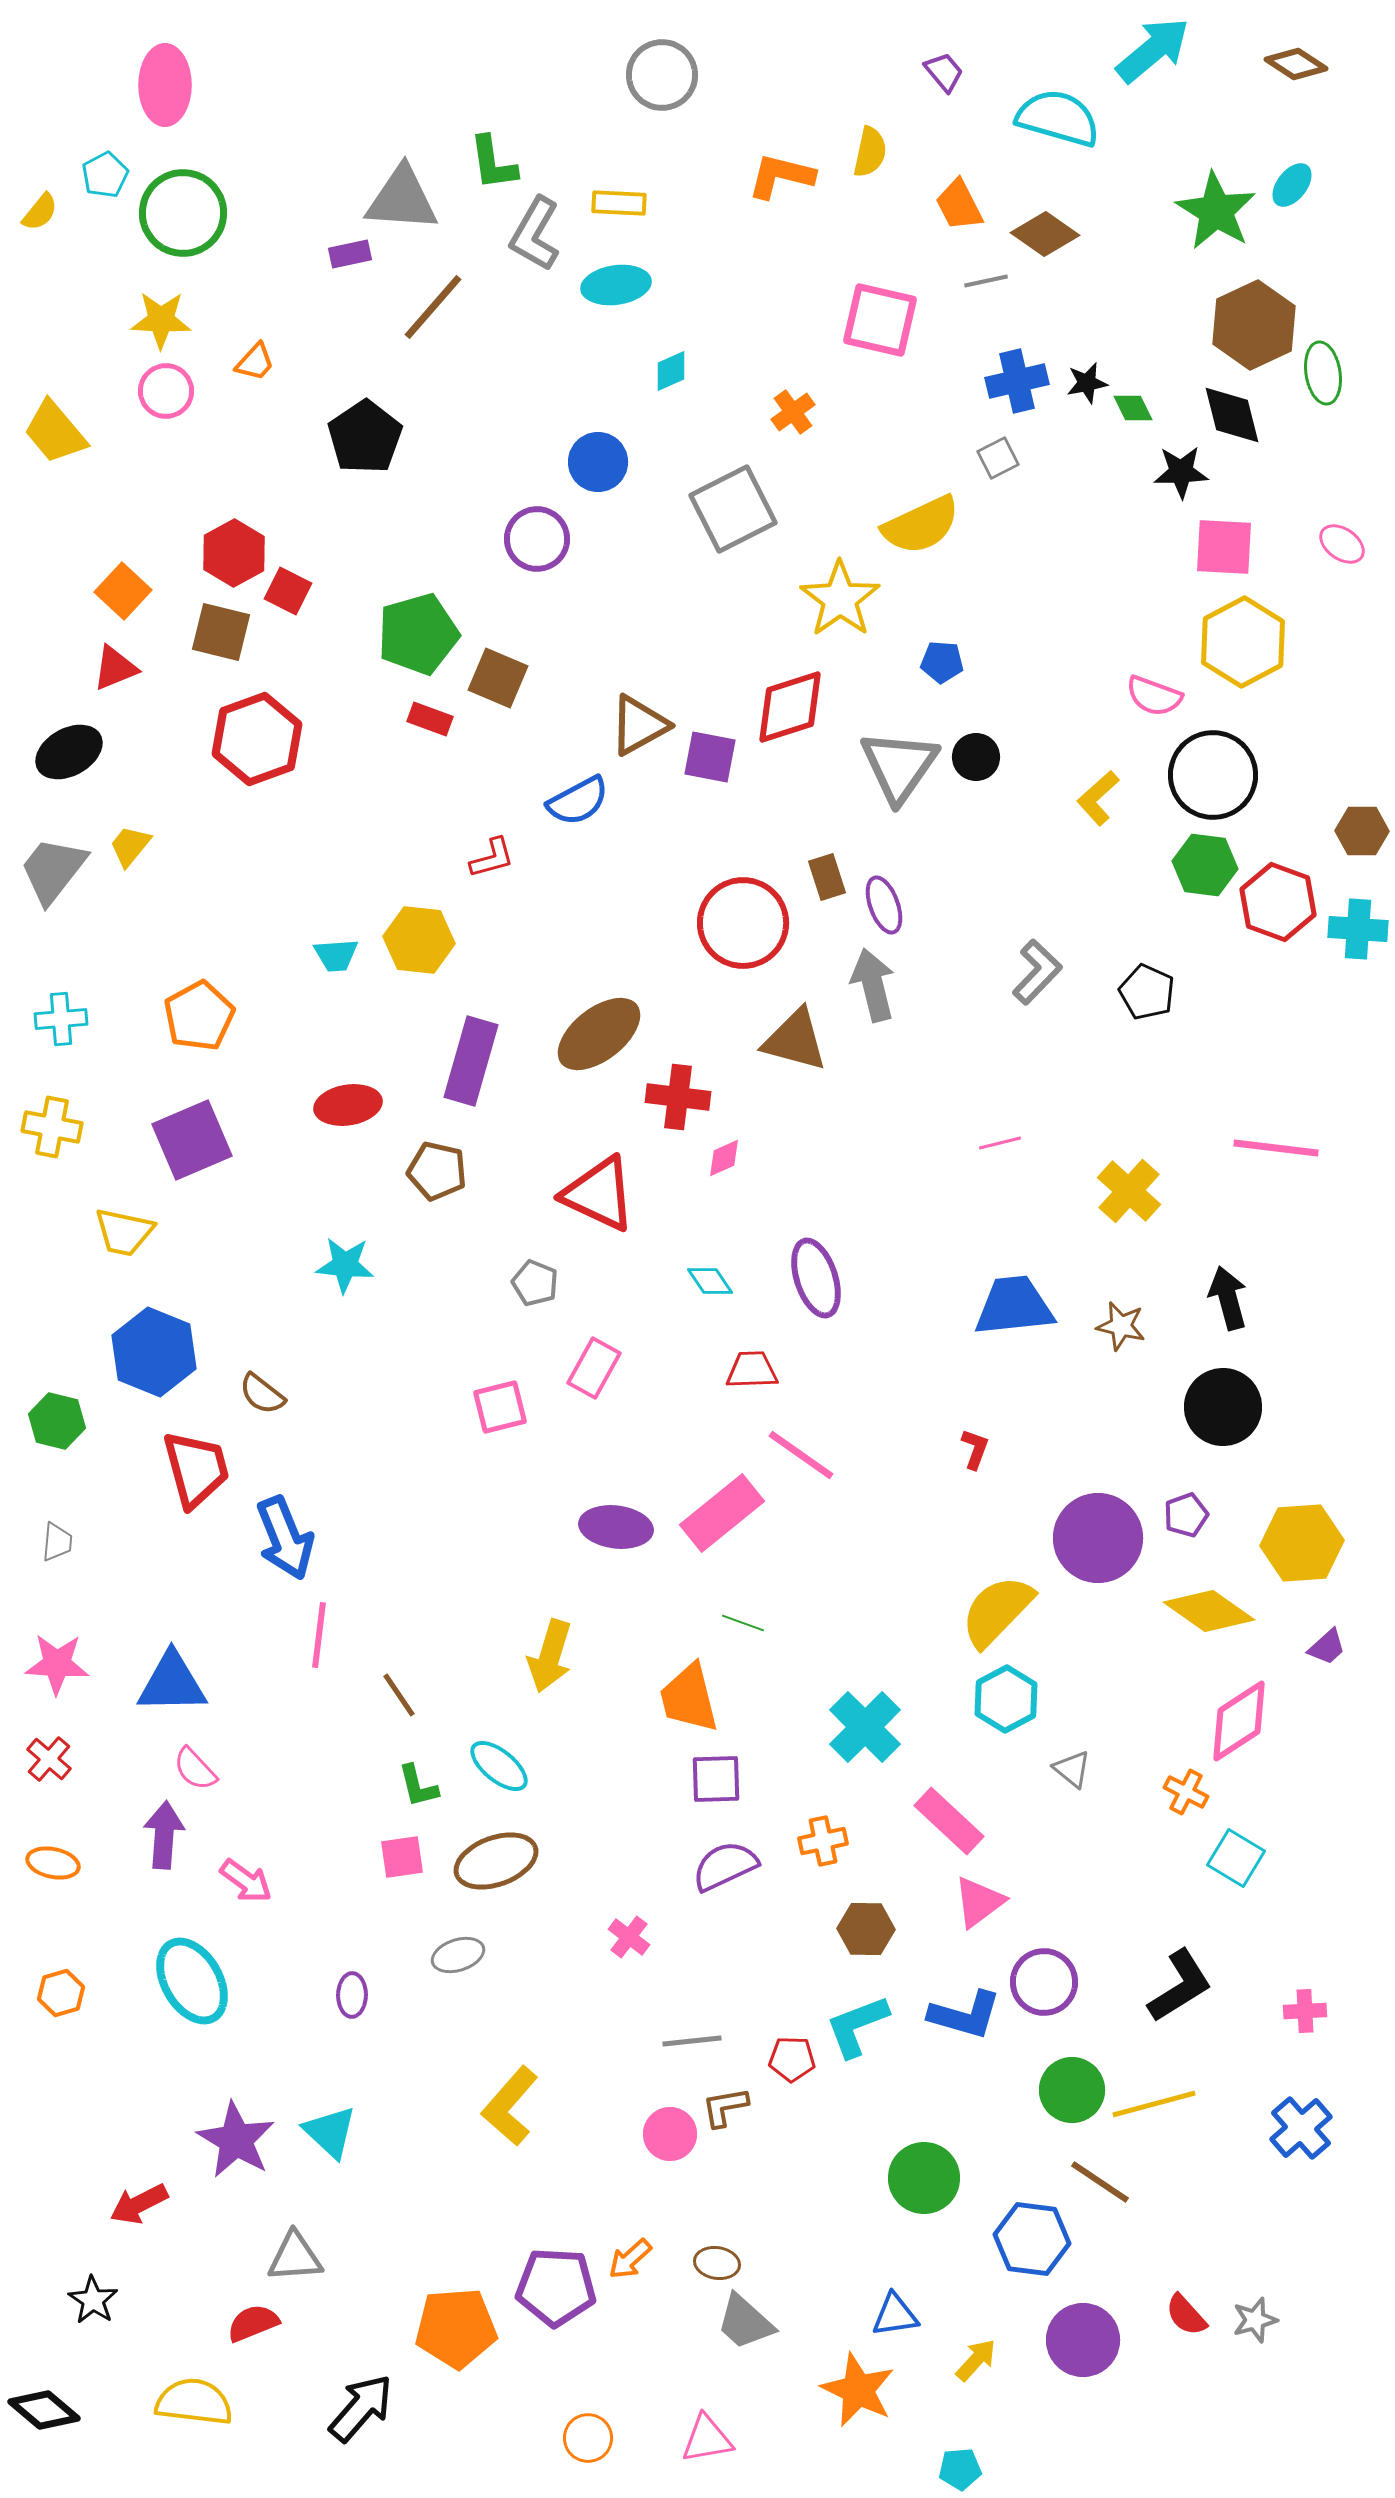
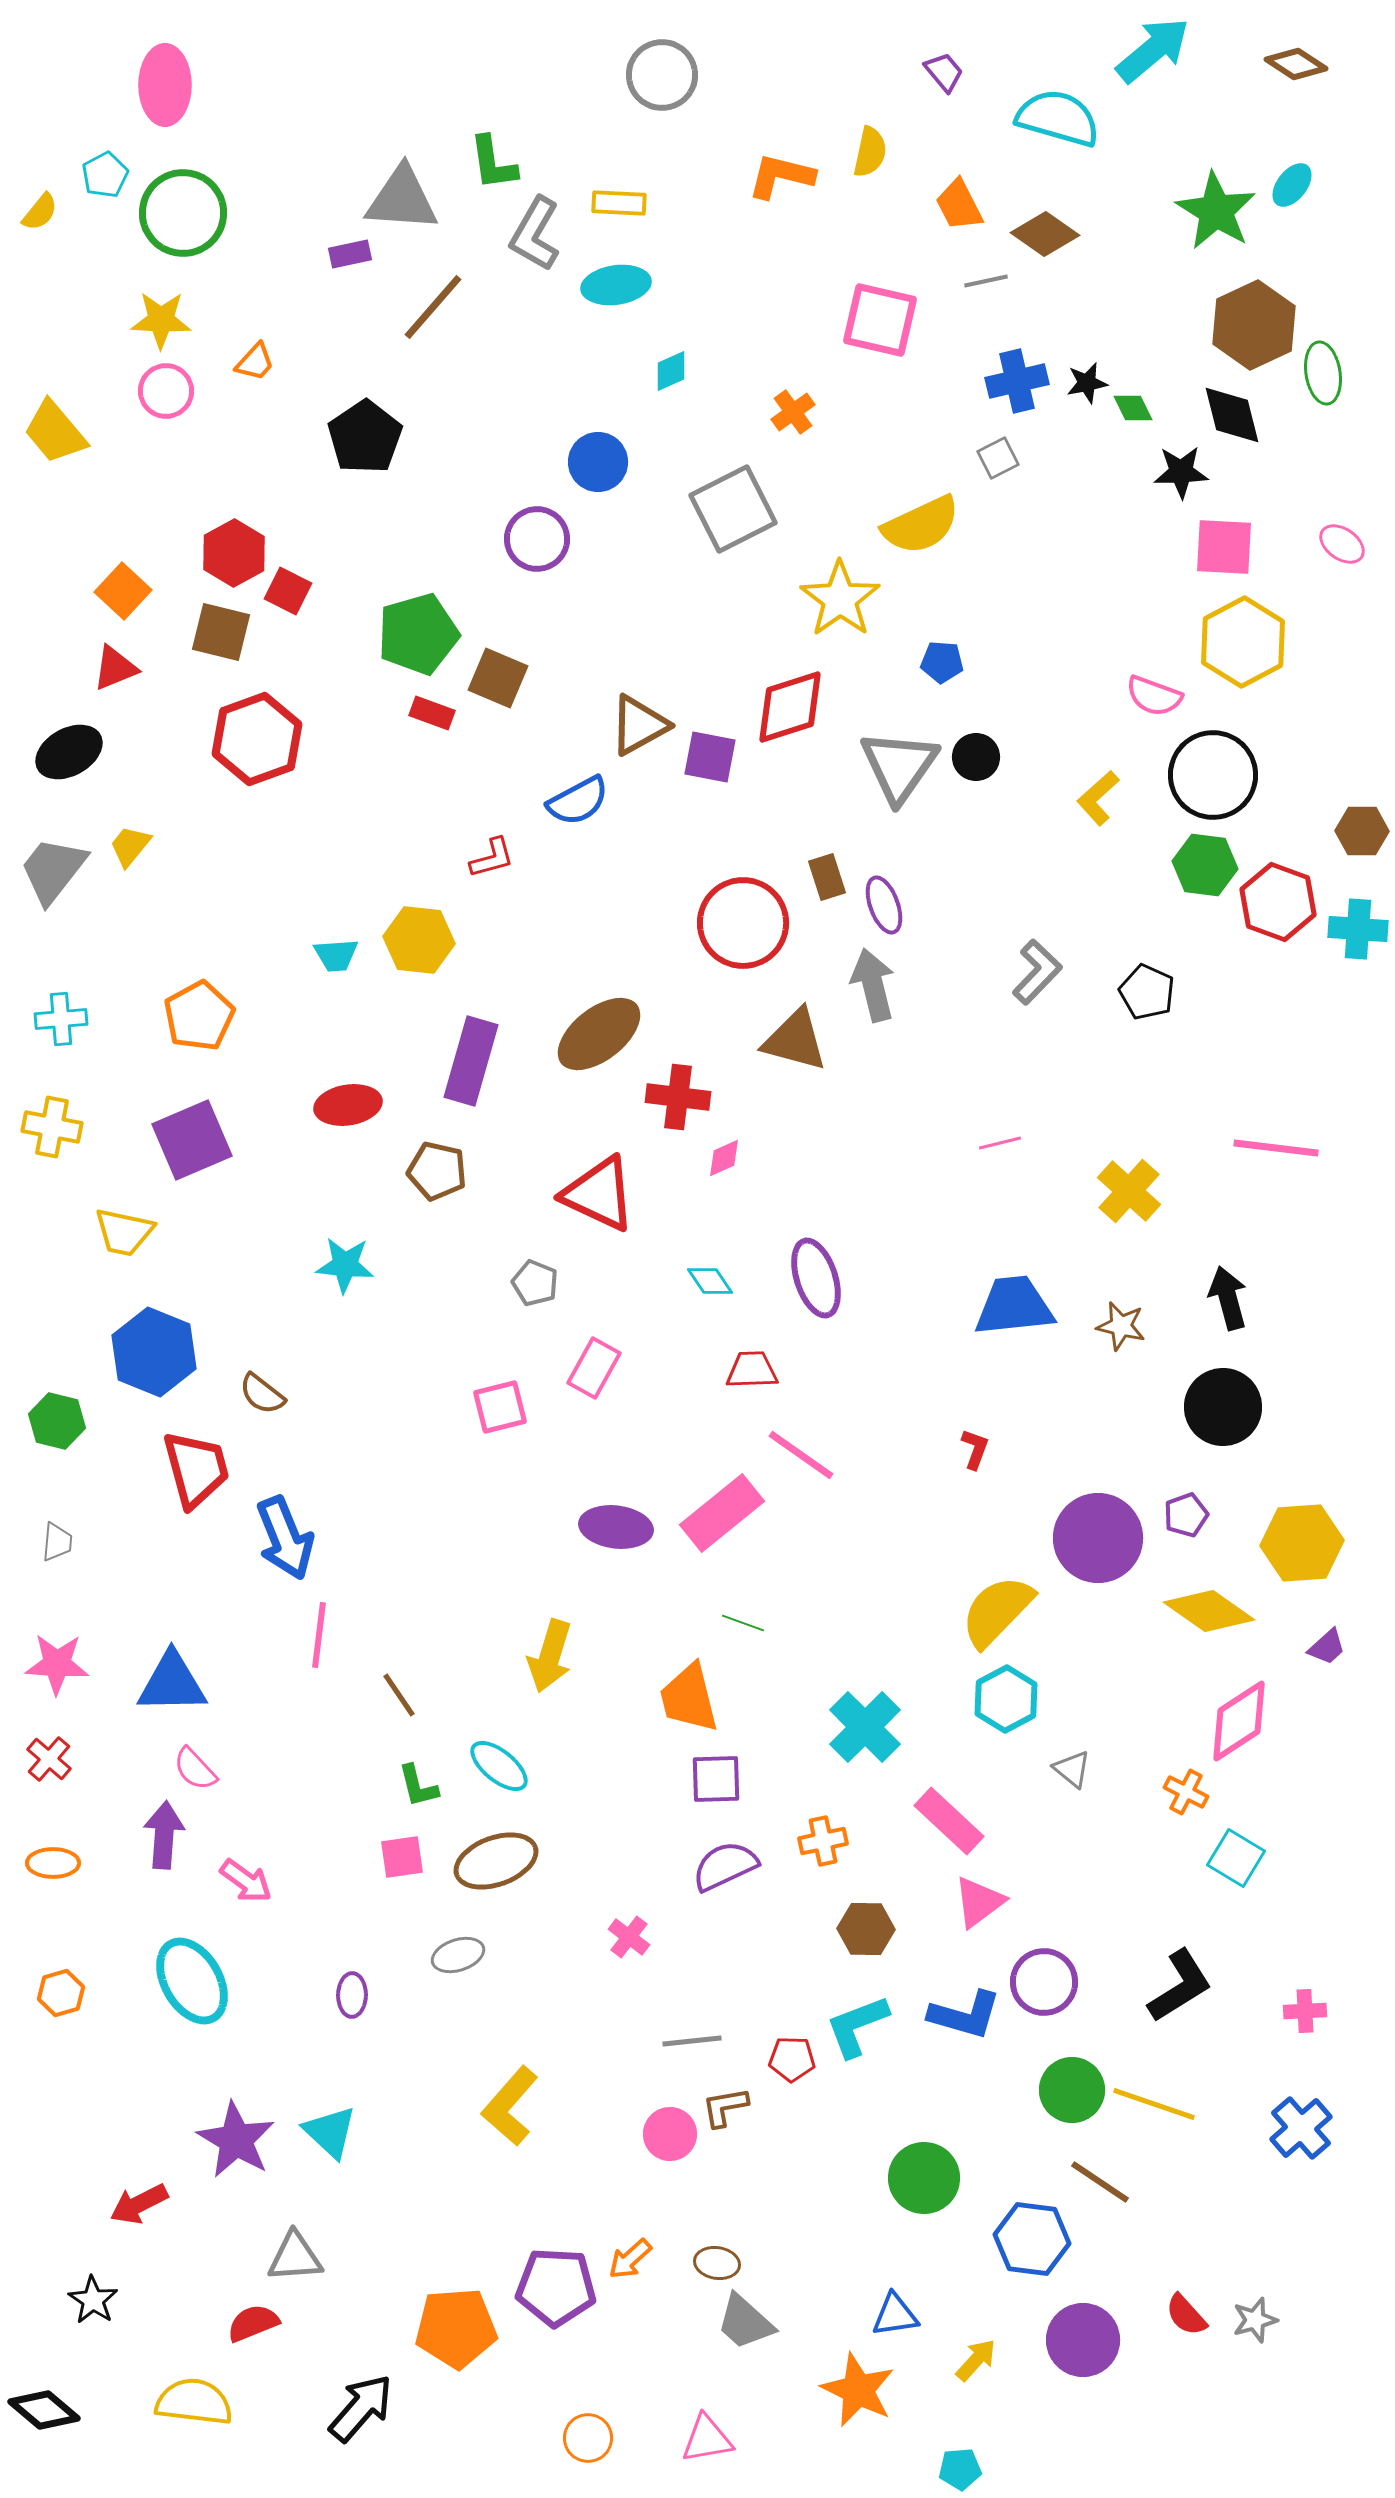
red rectangle at (430, 719): moved 2 px right, 6 px up
orange ellipse at (53, 1863): rotated 12 degrees counterclockwise
yellow line at (1154, 2104): rotated 34 degrees clockwise
